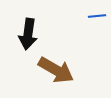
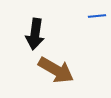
black arrow: moved 7 px right
